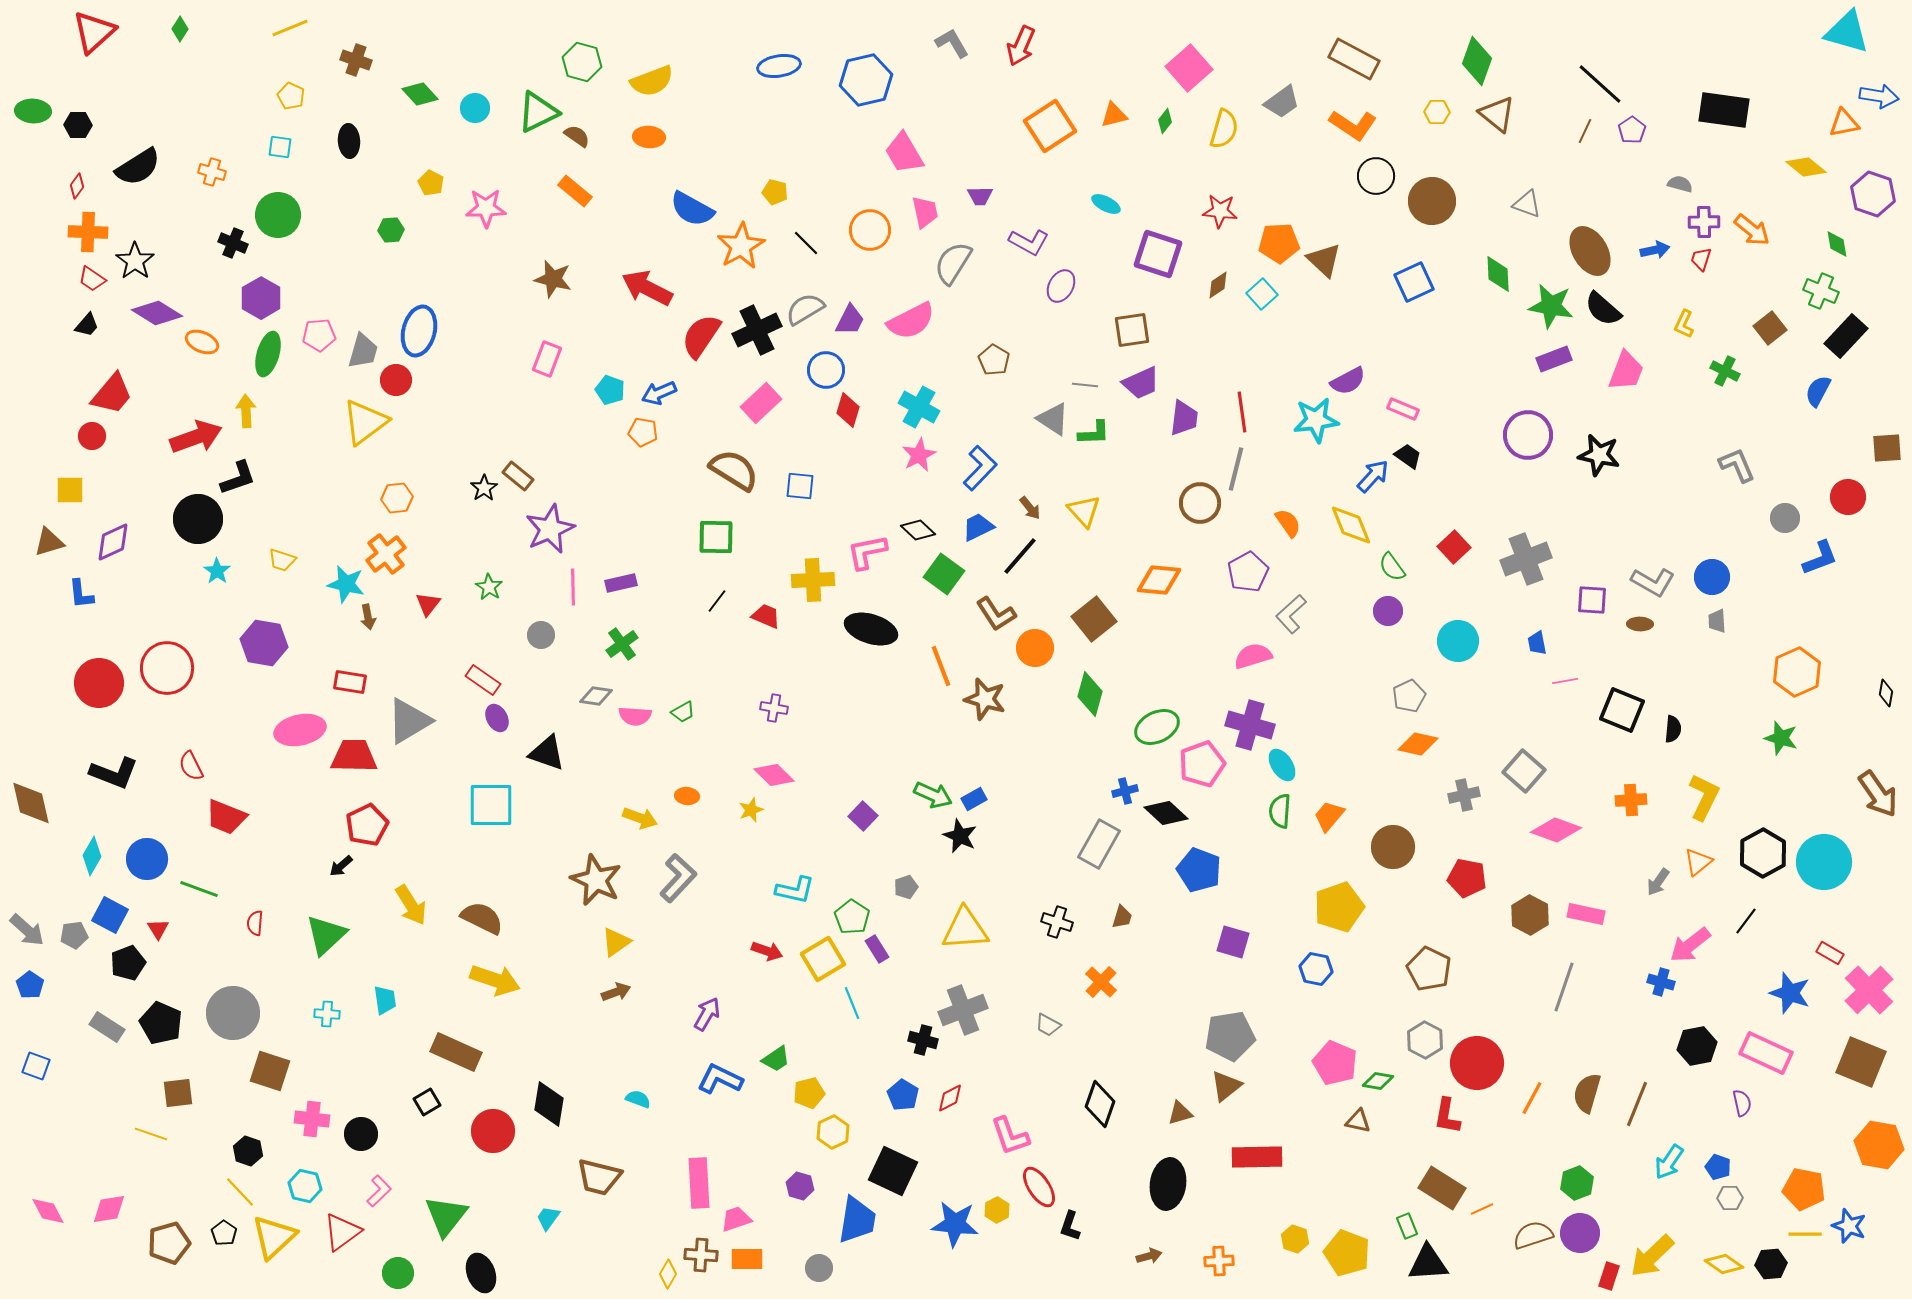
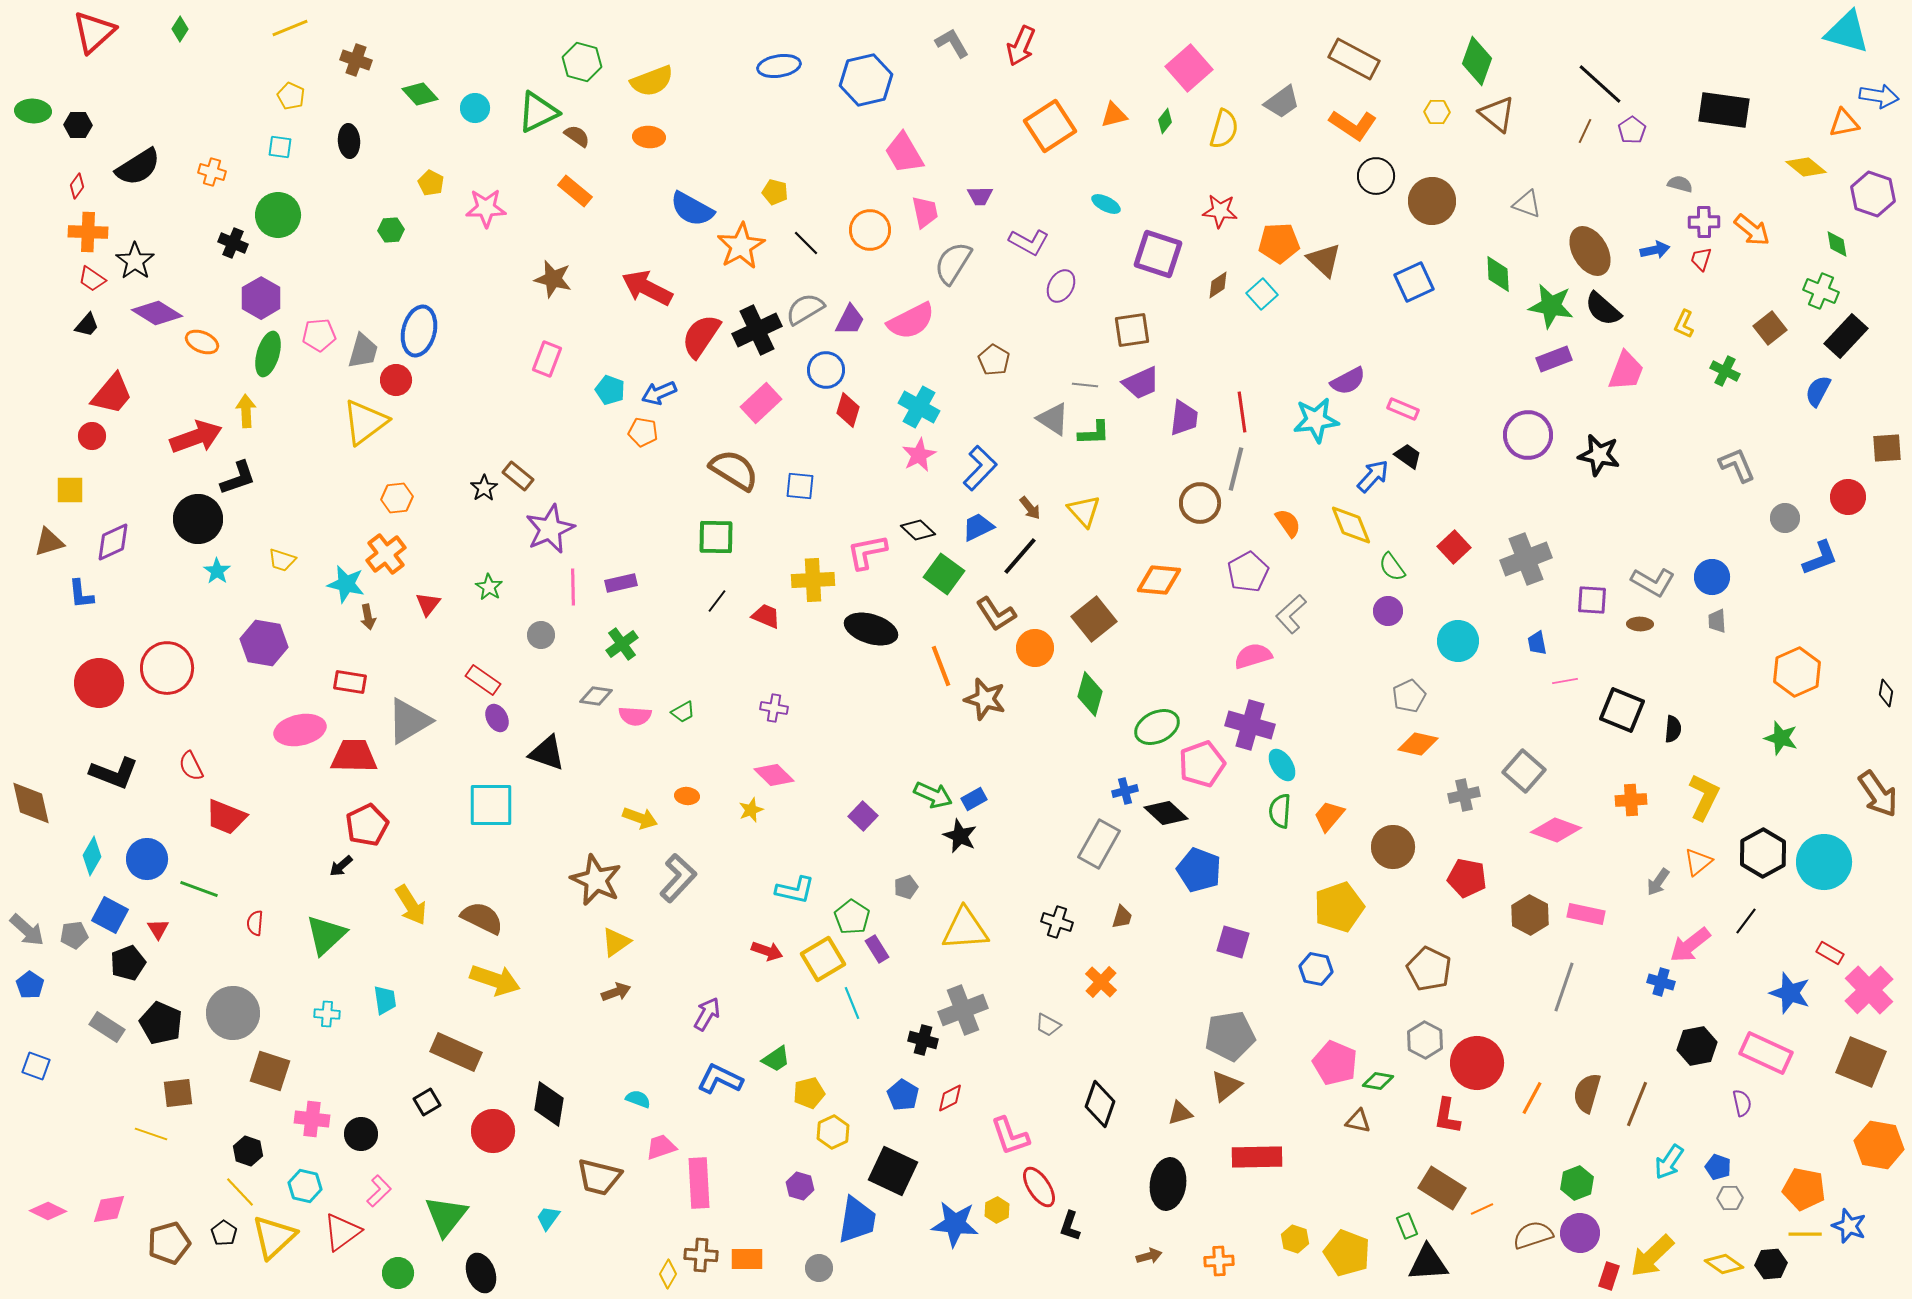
pink diamond at (48, 1211): rotated 36 degrees counterclockwise
pink trapezoid at (736, 1219): moved 75 px left, 72 px up
